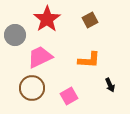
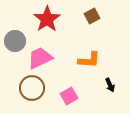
brown square: moved 2 px right, 4 px up
gray circle: moved 6 px down
pink trapezoid: moved 1 px down
